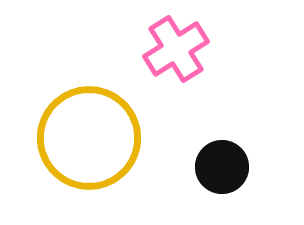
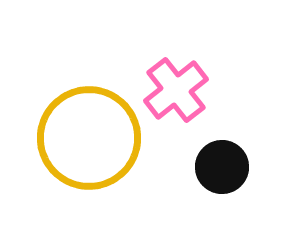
pink cross: moved 41 px down; rotated 6 degrees counterclockwise
